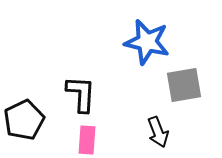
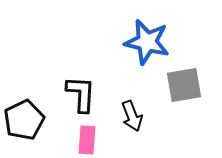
black arrow: moved 26 px left, 16 px up
